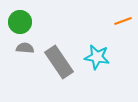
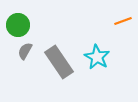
green circle: moved 2 px left, 3 px down
gray semicircle: moved 3 px down; rotated 66 degrees counterclockwise
cyan star: rotated 20 degrees clockwise
